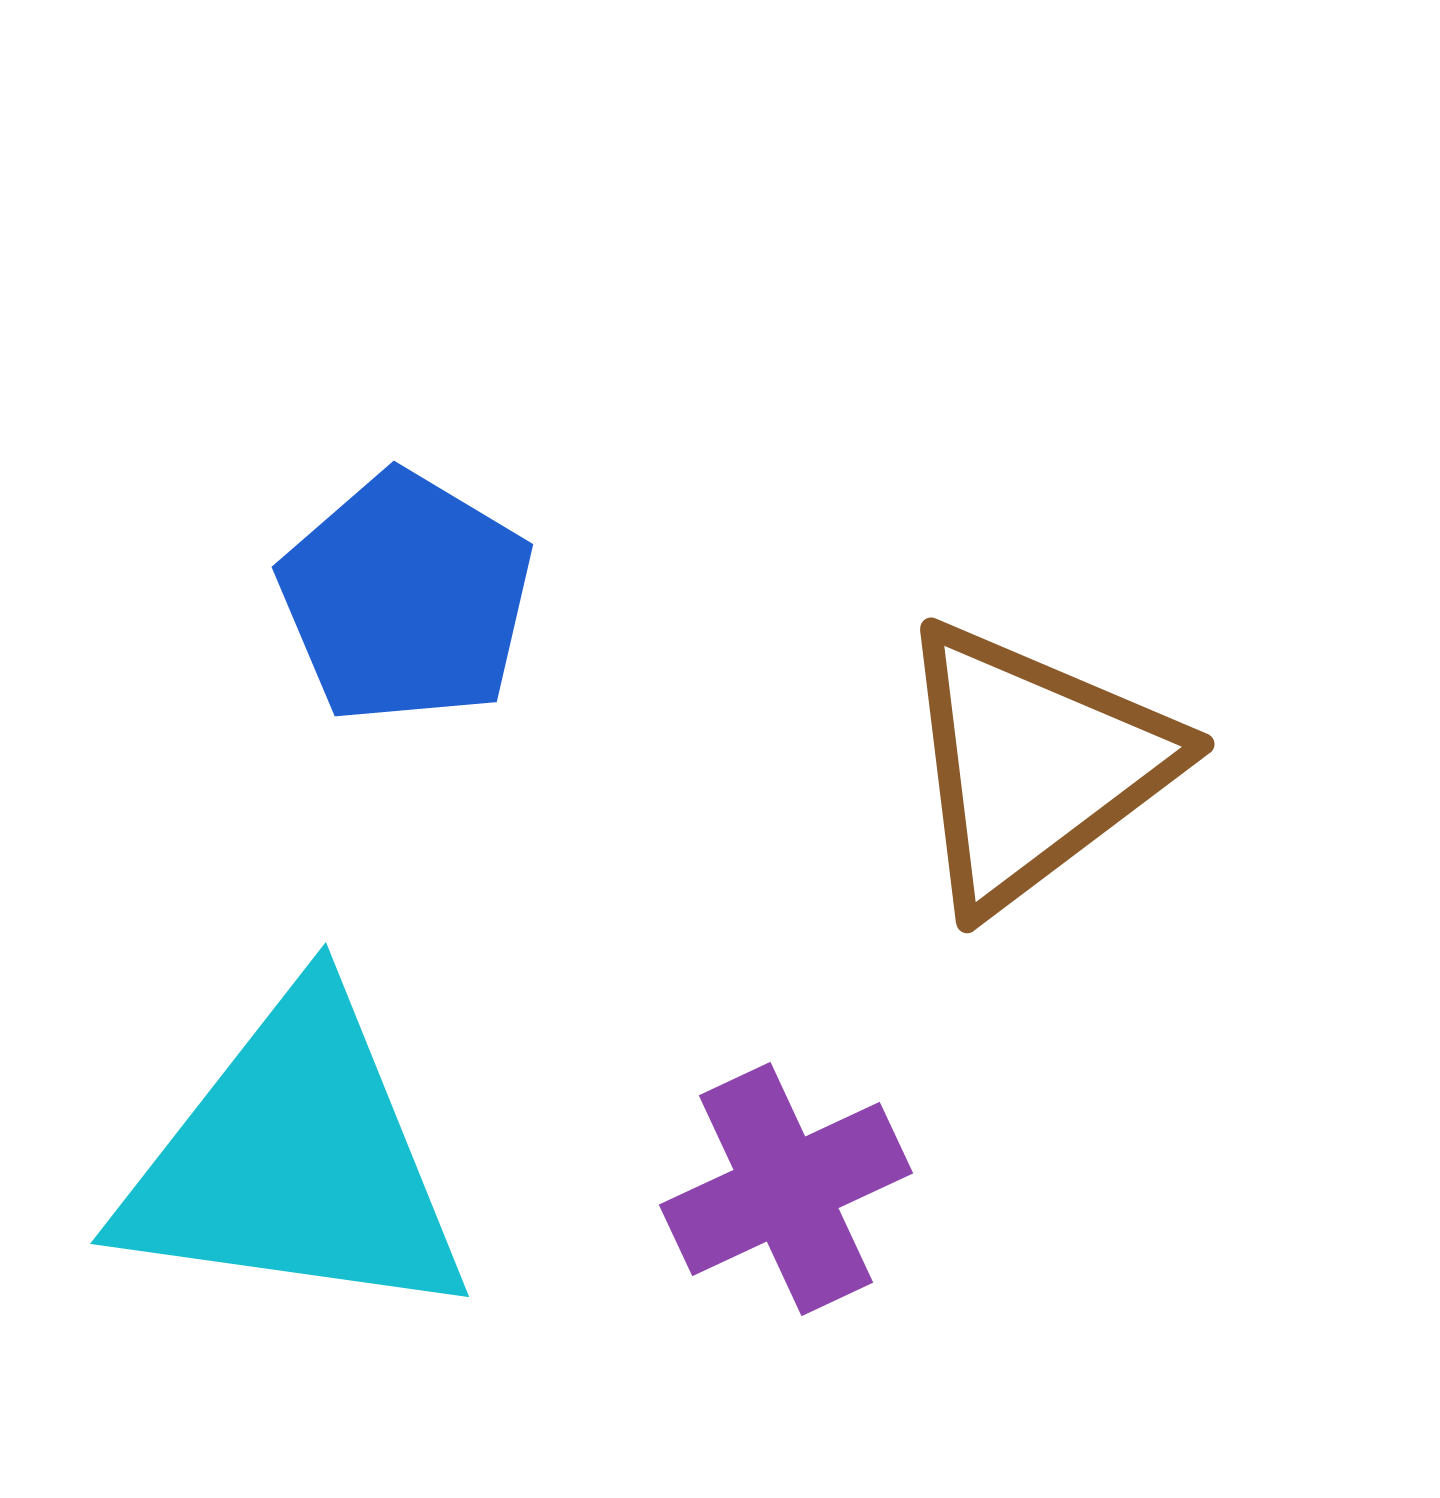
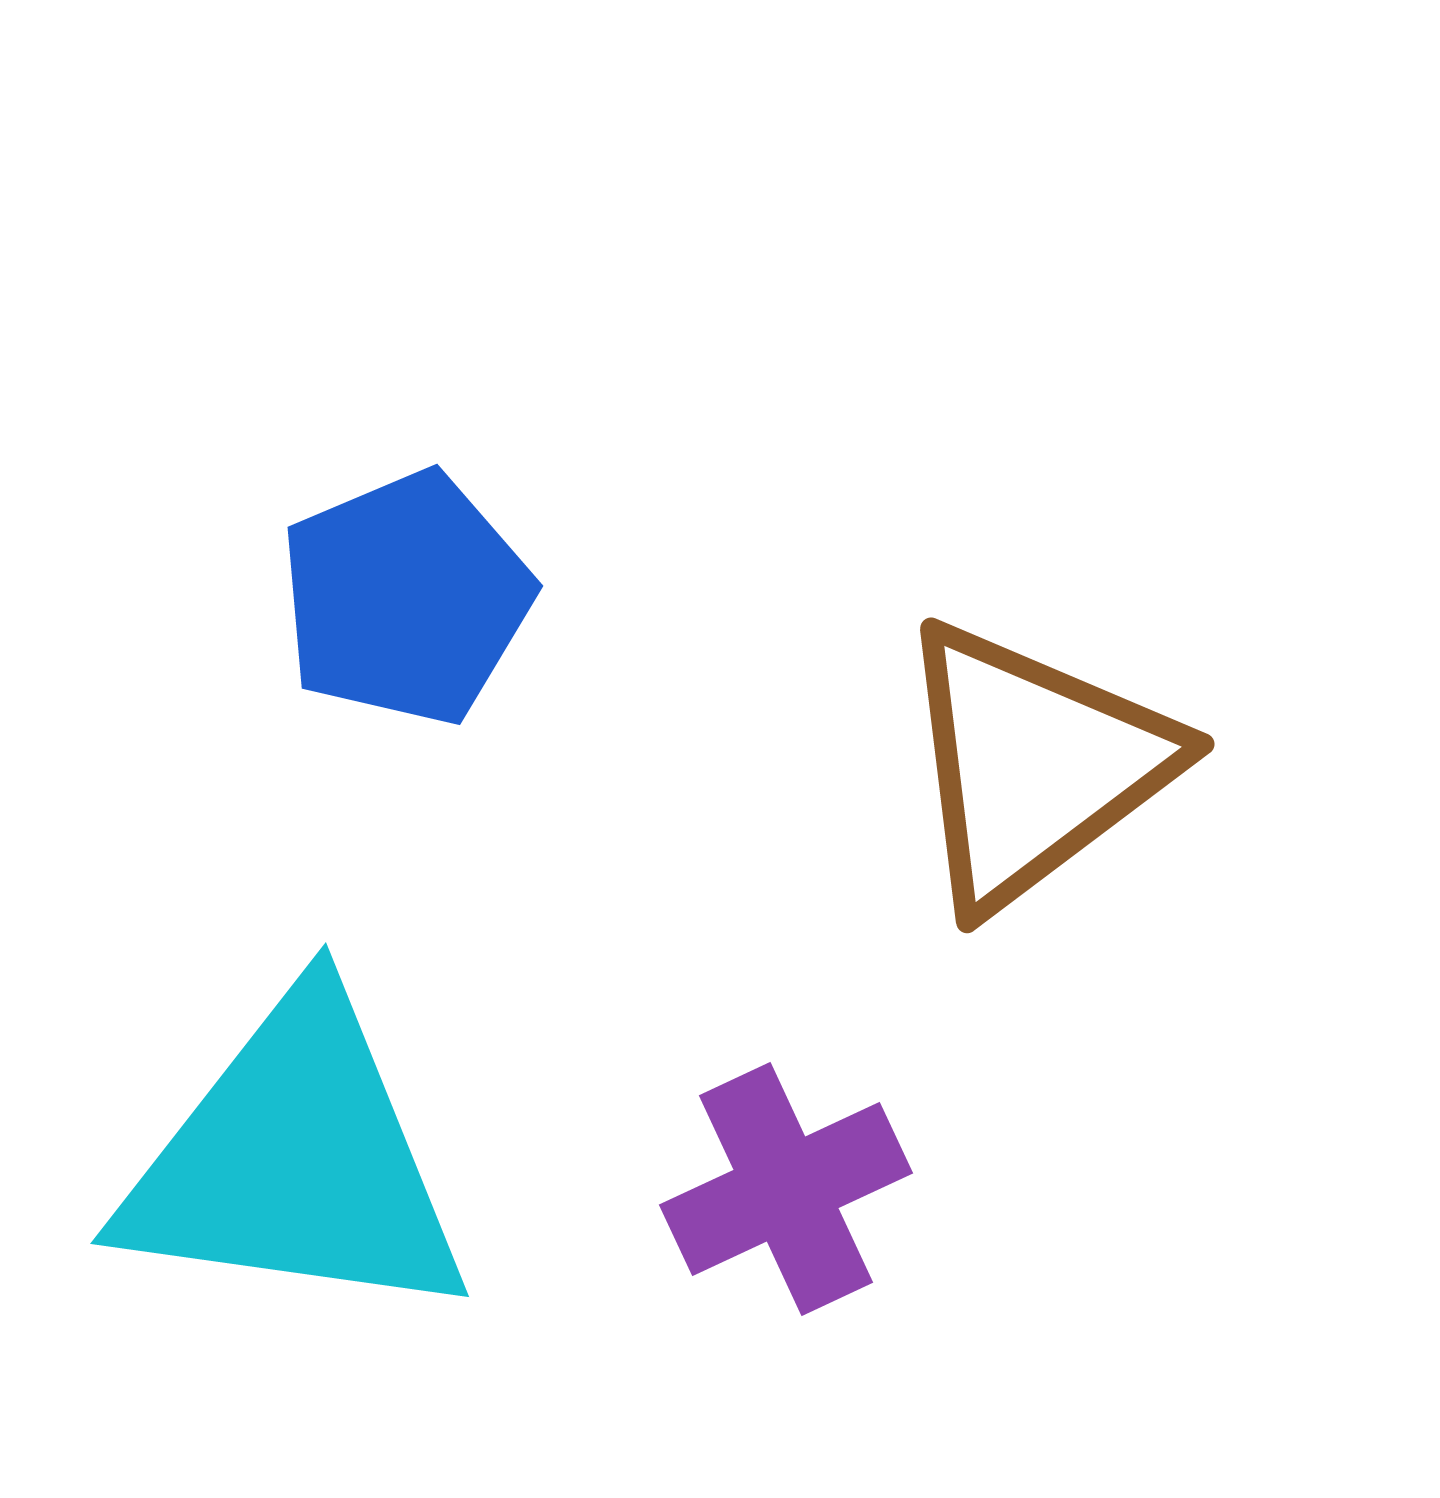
blue pentagon: rotated 18 degrees clockwise
